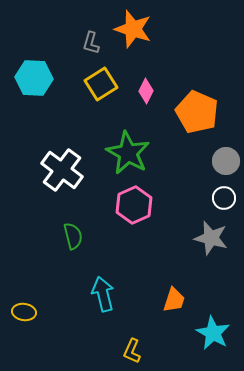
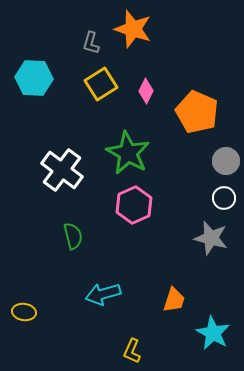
cyan arrow: rotated 92 degrees counterclockwise
